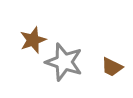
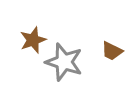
brown trapezoid: moved 16 px up
